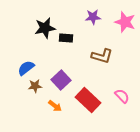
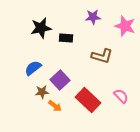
pink star: moved 4 px down
black star: moved 4 px left
blue semicircle: moved 7 px right
purple square: moved 1 px left
brown star: moved 7 px right, 6 px down
pink semicircle: moved 1 px left
